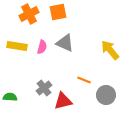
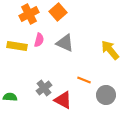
orange square: rotated 30 degrees counterclockwise
pink semicircle: moved 3 px left, 7 px up
red triangle: moved 1 px up; rotated 42 degrees clockwise
